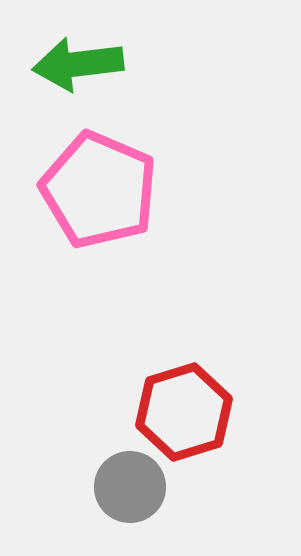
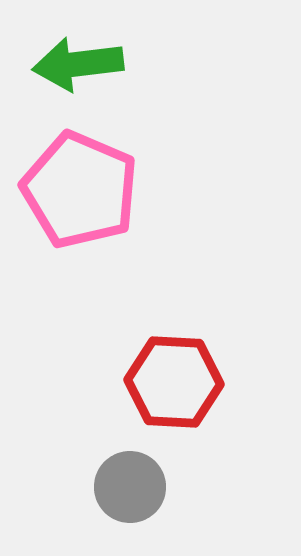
pink pentagon: moved 19 px left
red hexagon: moved 10 px left, 30 px up; rotated 20 degrees clockwise
